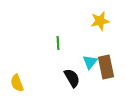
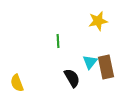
yellow star: moved 2 px left
green line: moved 2 px up
